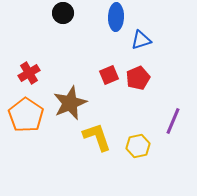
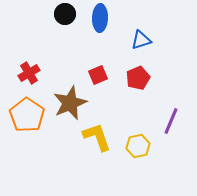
black circle: moved 2 px right, 1 px down
blue ellipse: moved 16 px left, 1 px down
red square: moved 11 px left
orange pentagon: moved 1 px right
purple line: moved 2 px left
